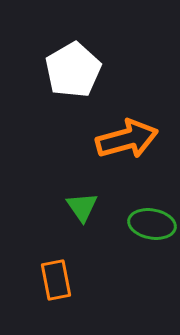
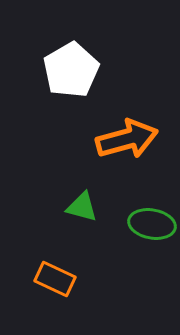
white pentagon: moved 2 px left
green triangle: rotated 40 degrees counterclockwise
orange rectangle: moved 1 px left, 1 px up; rotated 54 degrees counterclockwise
